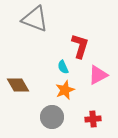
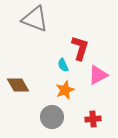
red L-shape: moved 2 px down
cyan semicircle: moved 2 px up
